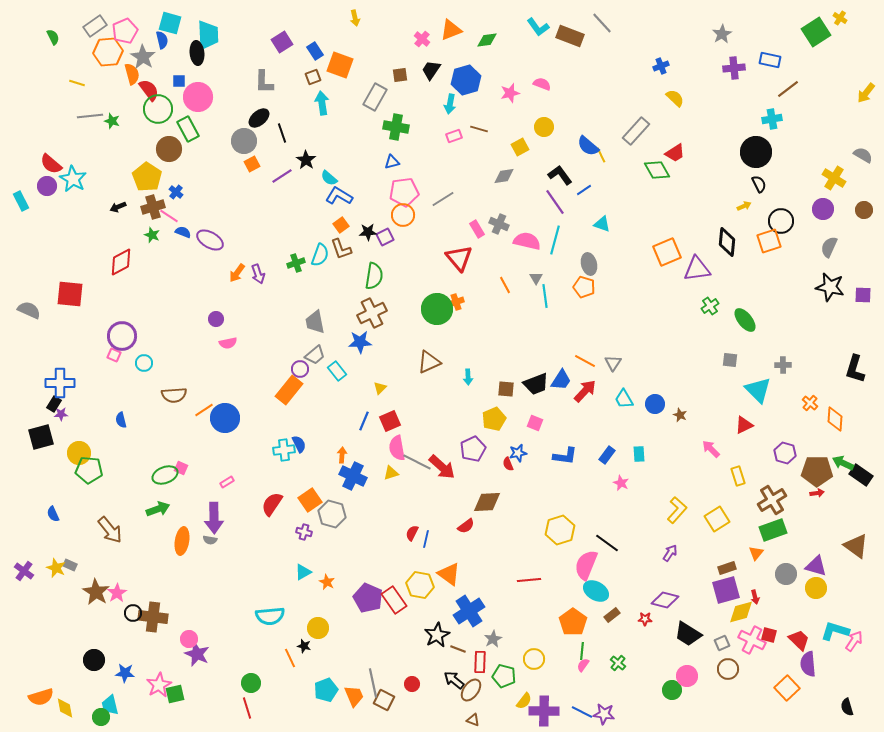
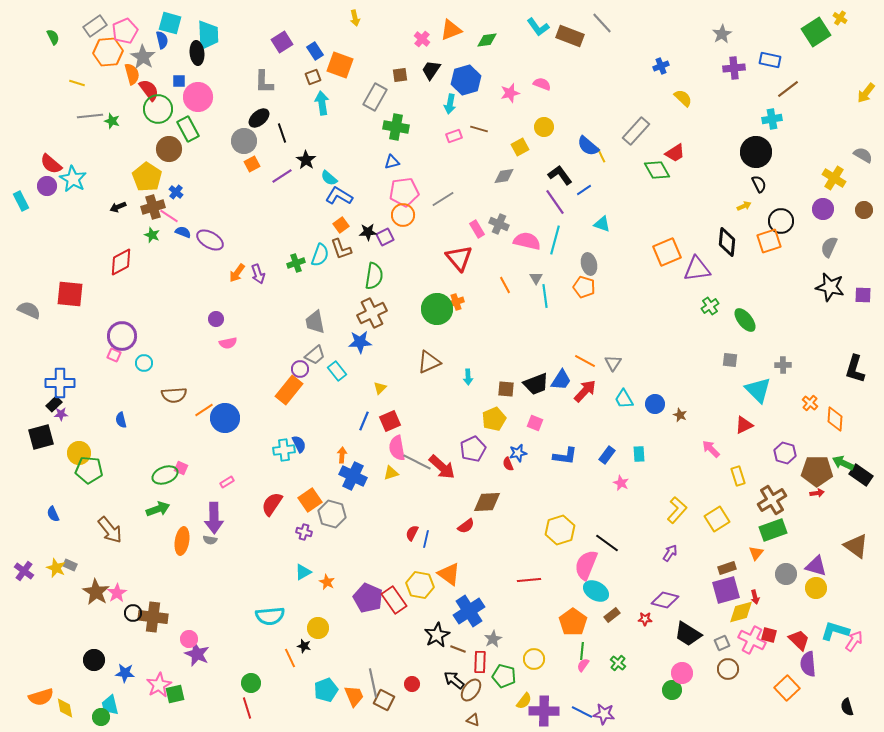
yellow semicircle at (675, 98): moved 8 px right
black rectangle at (54, 404): rotated 14 degrees clockwise
pink circle at (687, 676): moved 5 px left, 3 px up
